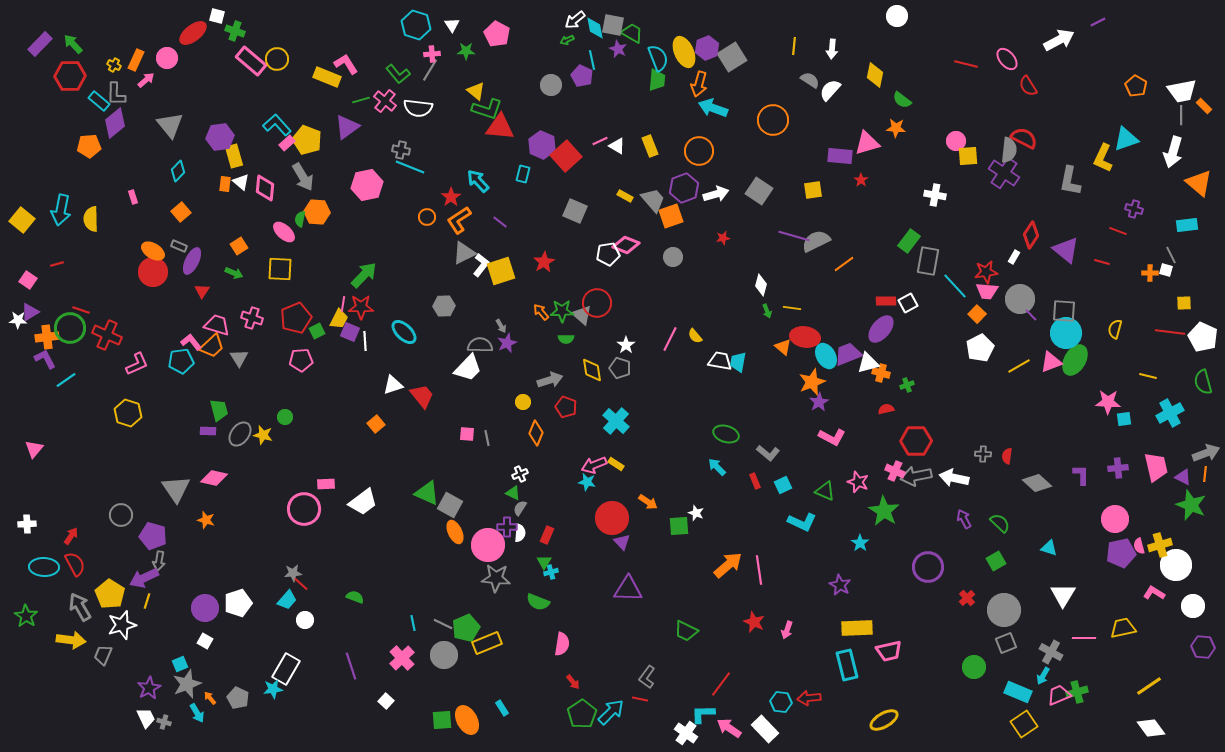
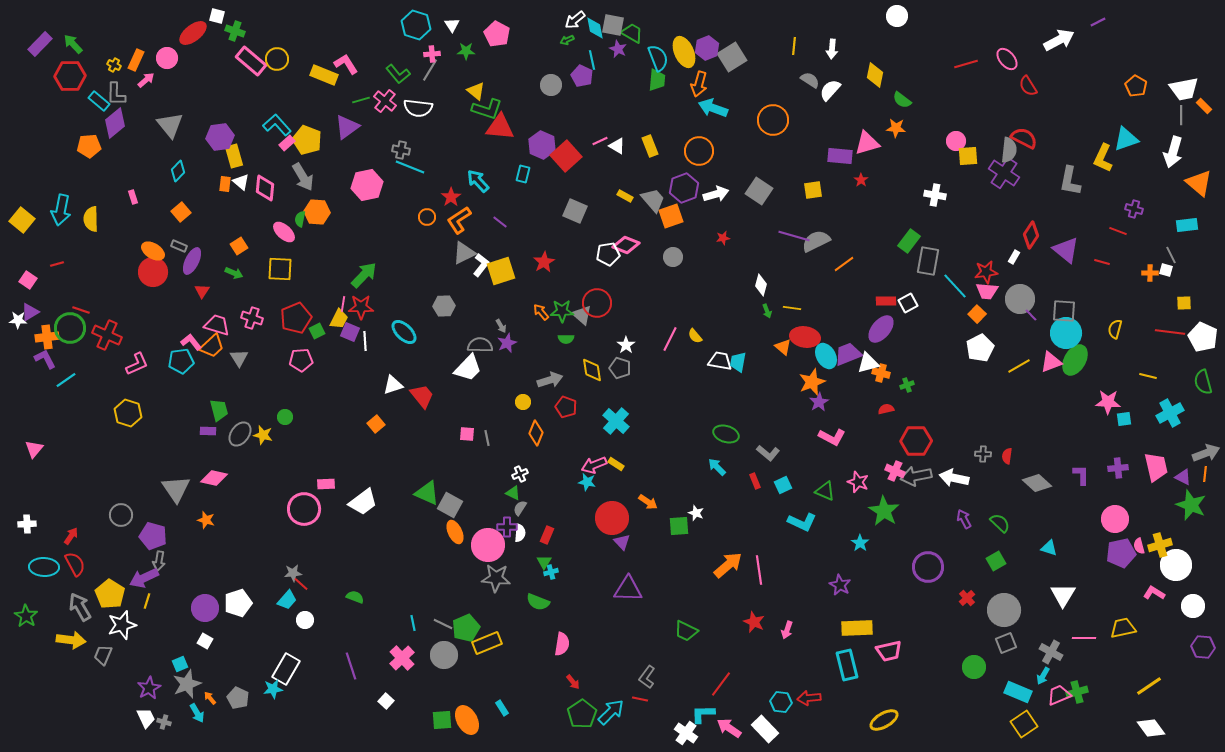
red line at (966, 64): rotated 30 degrees counterclockwise
yellow rectangle at (327, 77): moved 3 px left, 2 px up
white trapezoid at (1182, 91): moved 2 px right, 2 px up
